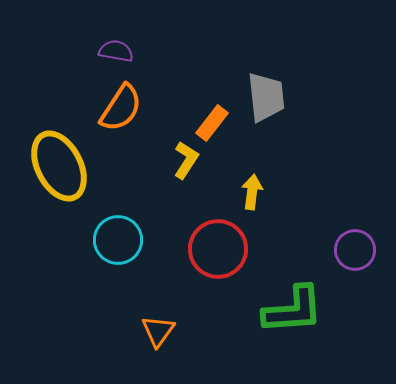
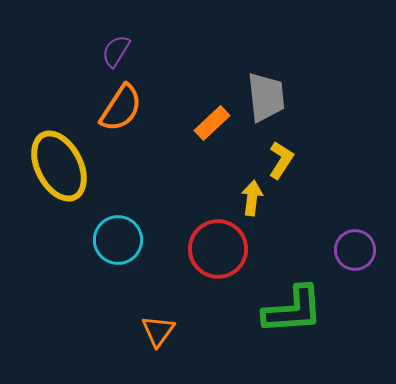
purple semicircle: rotated 68 degrees counterclockwise
orange rectangle: rotated 9 degrees clockwise
yellow L-shape: moved 95 px right
yellow arrow: moved 6 px down
